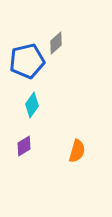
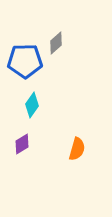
blue pentagon: moved 2 px left; rotated 12 degrees clockwise
purple diamond: moved 2 px left, 2 px up
orange semicircle: moved 2 px up
